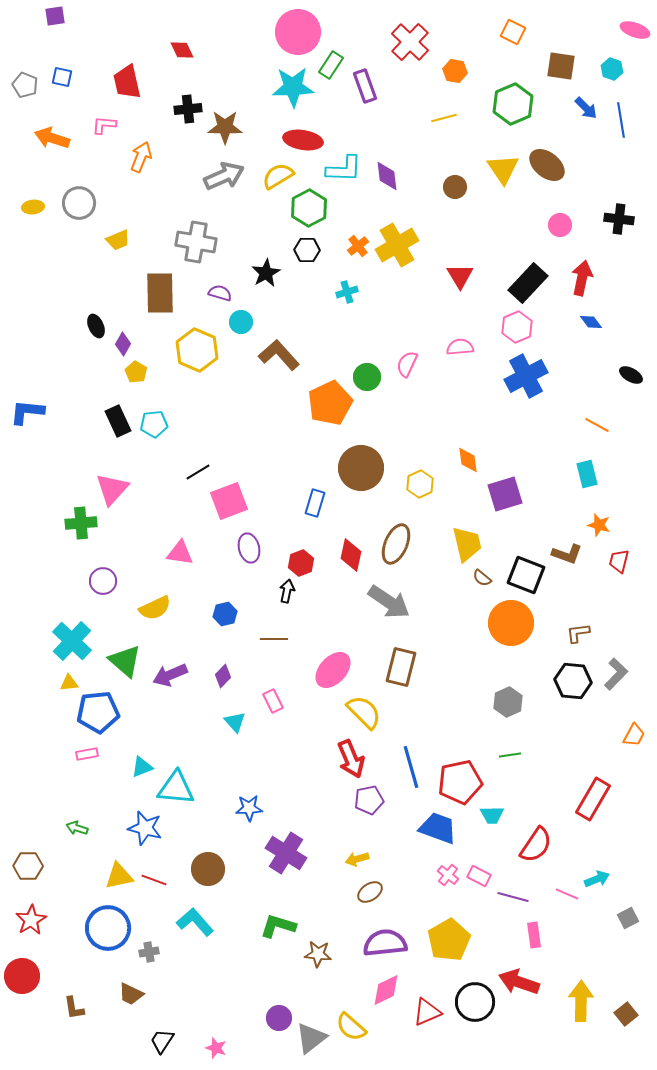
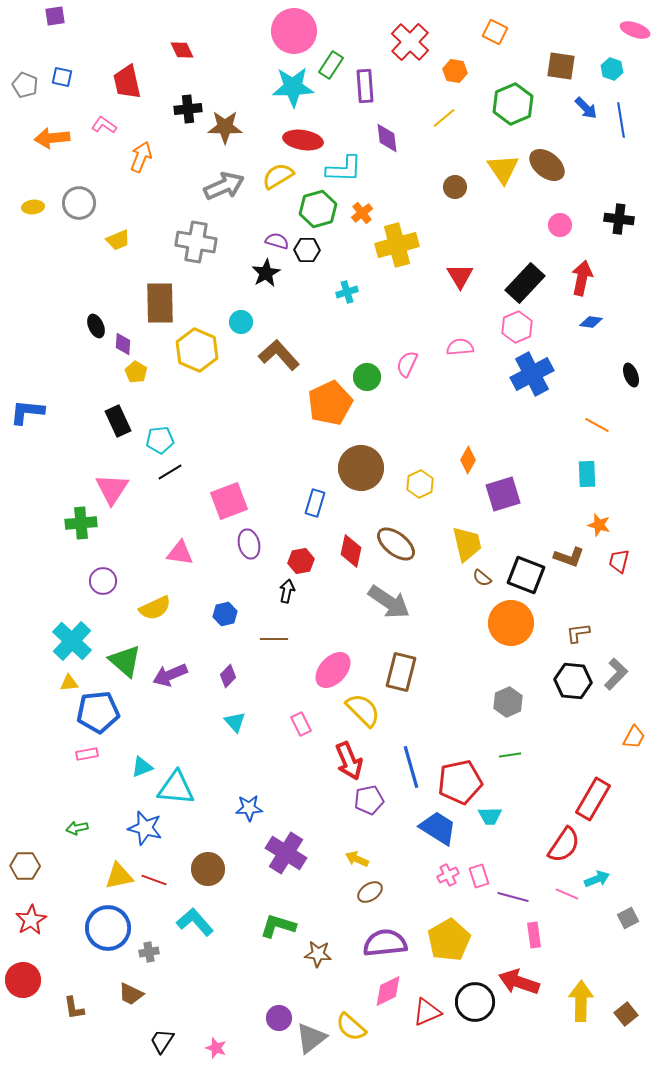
pink circle at (298, 32): moved 4 px left, 1 px up
orange square at (513, 32): moved 18 px left
purple rectangle at (365, 86): rotated 16 degrees clockwise
yellow line at (444, 118): rotated 25 degrees counterclockwise
pink L-shape at (104, 125): rotated 30 degrees clockwise
orange arrow at (52, 138): rotated 24 degrees counterclockwise
gray arrow at (224, 176): moved 10 px down
purple diamond at (387, 176): moved 38 px up
green hexagon at (309, 208): moved 9 px right, 1 px down; rotated 12 degrees clockwise
yellow cross at (397, 245): rotated 15 degrees clockwise
orange cross at (358, 246): moved 4 px right, 33 px up
black rectangle at (528, 283): moved 3 px left
brown rectangle at (160, 293): moved 10 px down
purple semicircle at (220, 293): moved 57 px right, 52 px up
blue diamond at (591, 322): rotated 45 degrees counterclockwise
purple diamond at (123, 344): rotated 25 degrees counterclockwise
black ellipse at (631, 375): rotated 40 degrees clockwise
blue cross at (526, 376): moved 6 px right, 2 px up
cyan pentagon at (154, 424): moved 6 px right, 16 px down
orange diamond at (468, 460): rotated 36 degrees clockwise
black line at (198, 472): moved 28 px left
cyan rectangle at (587, 474): rotated 12 degrees clockwise
pink triangle at (112, 489): rotated 9 degrees counterclockwise
purple square at (505, 494): moved 2 px left
brown ellipse at (396, 544): rotated 75 degrees counterclockwise
purple ellipse at (249, 548): moved 4 px up
brown L-shape at (567, 554): moved 2 px right, 3 px down
red diamond at (351, 555): moved 4 px up
red hexagon at (301, 563): moved 2 px up; rotated 10 degrees clockwise
brown rectangle at (401, 667): moved 5 px down
purple diamond at (223, 676): moved 5 px right
pink rectangle at (273, 701): moved 28 px right, 23 px down
yellow semicircle at (364, 712): moved 1 px left, 2 px up
orange trapezoid at (634, 735): moved 2 px down
red arrow at (351, 759): moved 2 px left, 2 px down
cyan trapezoid at (492, 815): moved 2 px left, 1 px down
green arrow at (77, 828): rotated 30 degrees counterclockwise
blue trapezoid at (438, 828): rotated 12 degrees clockwise
red semicircle at (536, 845): moved 28 px right
yellow arrow at (357, 859): rotated 40 degrees clockwise
brown hexagon at (28, 866): moved 3 px left
pink cross at (448, 875): rotated 25 degrees clockwise
pink rectangle at (479, 876): rotated 45 degrees clockwise
red circle at (22, 976): moved 1 px right, 4 px down
pink diamond at (386, 990): moved 2 px right, 1 px down
